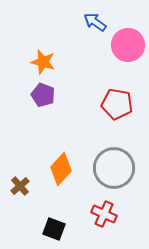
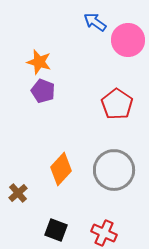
pink circle: moved 5 px up
orange star: moved 4 px left
purple pentagon: moved 4 px up
red pentagon: rotated 24 degrees clockwise
gray circle: moved 2 px down
brown cross: moved 2 px left, 7 px down
red cross: moved 19 px down
black square: moved 2 px right, 1 px down
